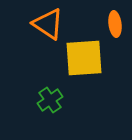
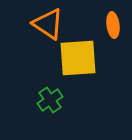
orange ellipse: moved 2 px left, 1 px down
yellow square: moved 6 px left
